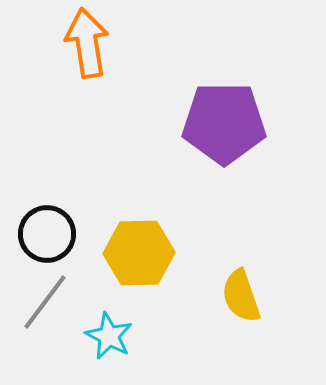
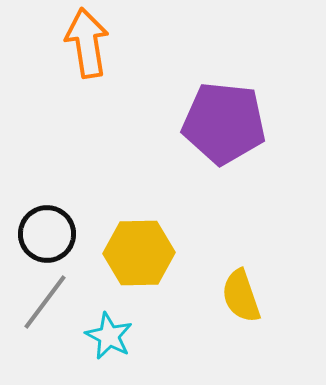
purple pentagon: rotated 6 degrees clockwise
